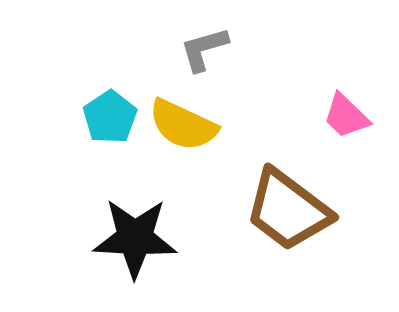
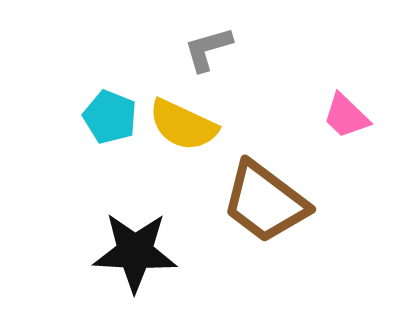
gray L-shape: moved 4 px right
cyan pentagon: rotated 16 degrees counterclockwise
brown trapezoid: moved 23 px left, 8 px up
black star: moved 14 px down
